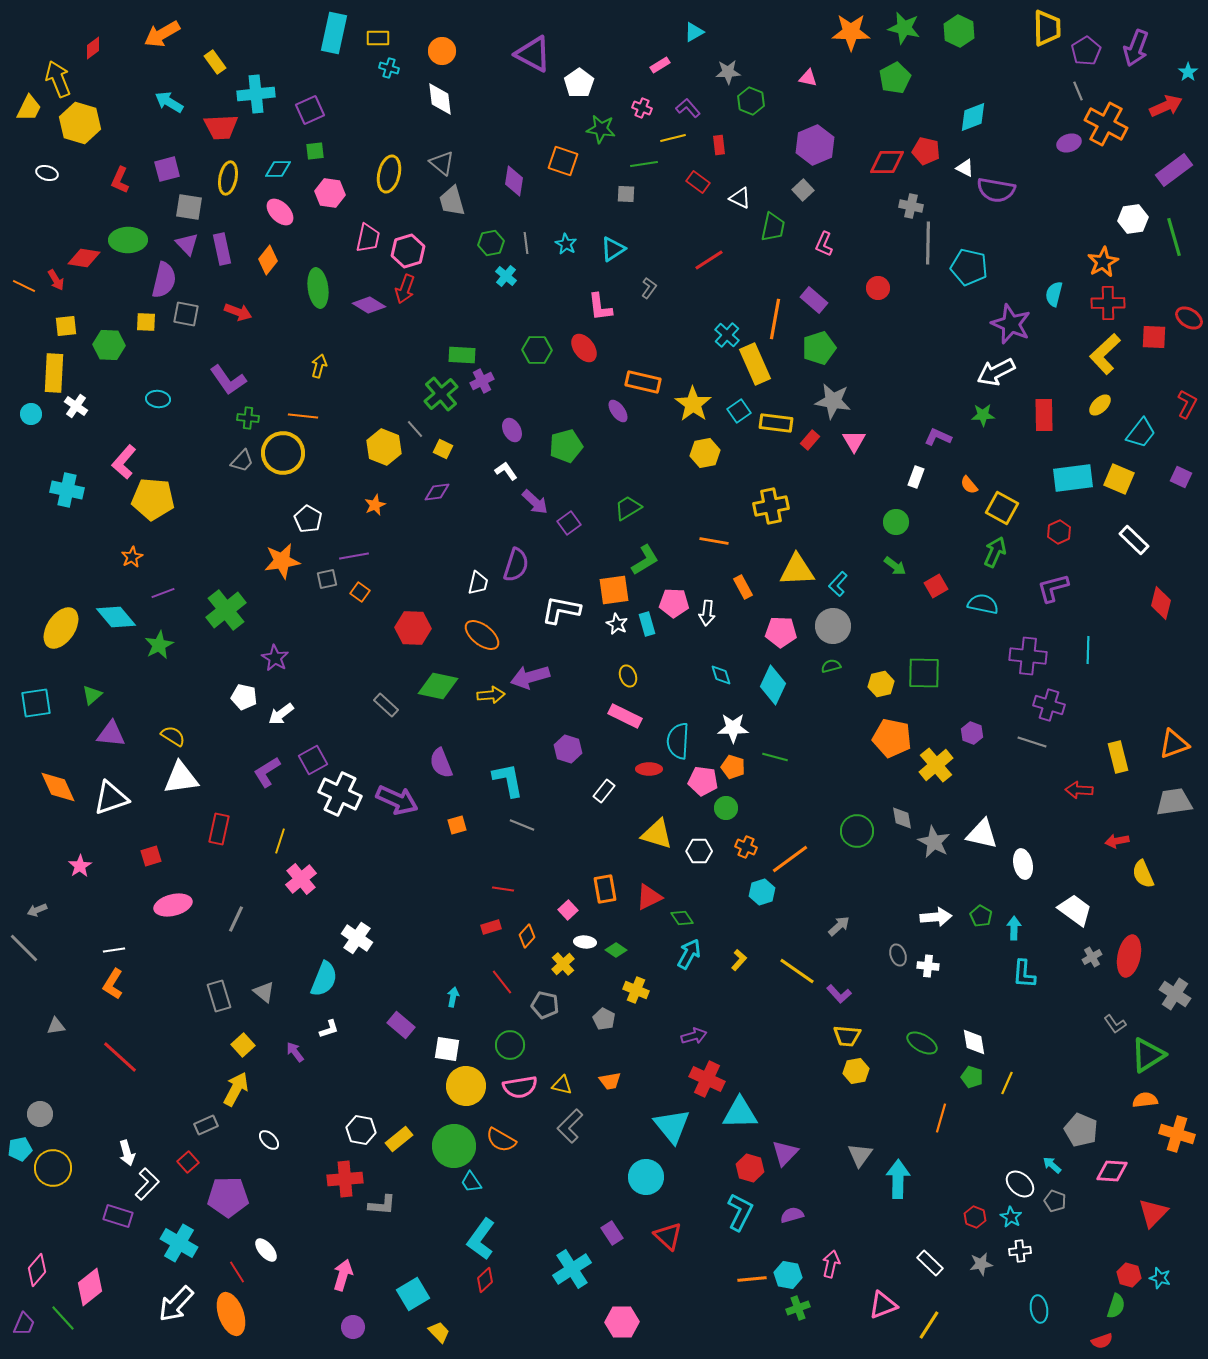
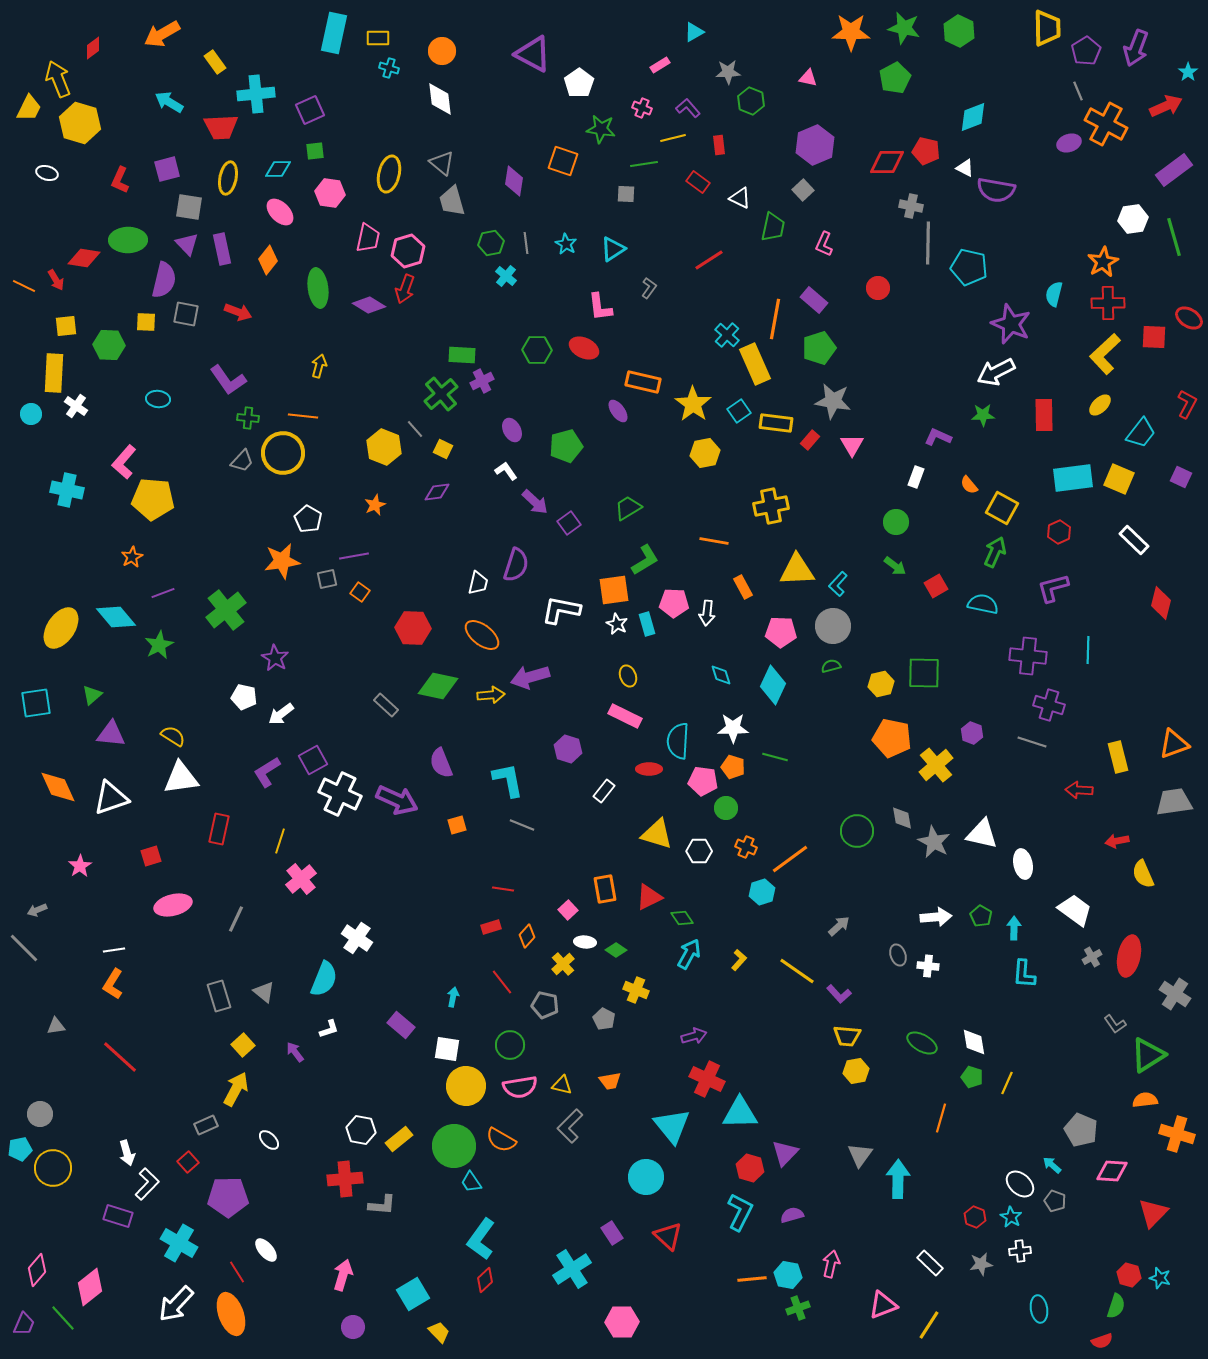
red ellipse at (584, 348): rotated 28 degrees counterclockwise
pink triangle at (854, 441): moved 2 px left, 4 px down
